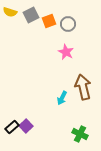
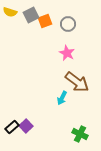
orange square: moved 4 px left
pink star: moved 1 px right, 1 px down
brown arrow: moved 6 px left, 5 px up; rotated 140 degrees clockwise
